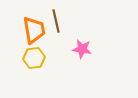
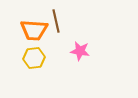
orange trapezoid: rotated 104 degrees clockwise
pink star: moved 2 px left, 2 px down
